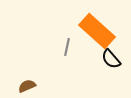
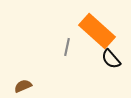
brown semicircle: moved 4 px left
